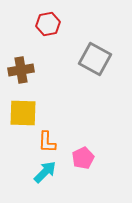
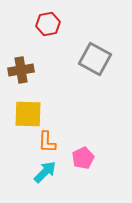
yellow square: moved 5 px right, 1 px down
